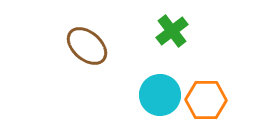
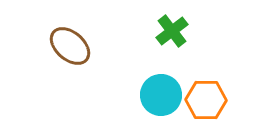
brown ellipse: moved 17 px left
cyan circle: moved 1 px right
